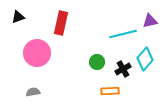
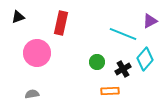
purple triangle: rotated 14 degrees counterclockwise
cyan line: rotated 36 degrees clockwise
gray semicircle: moved 1 px left, 2 px down
